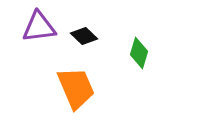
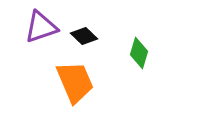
purple triangle: moved 2 px right; rotated 12 degrees counterclockwise
orange trapezoid: moved 1 px left, 6 px up
